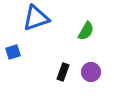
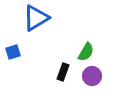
blue triangle: rotated 12 degrees counterclockwise
green semicircle: moved 21 px down
purple circle: moved 1 px right, 4 px down
